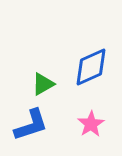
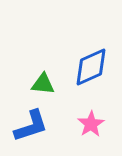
green triangle: rotated 35 degrees clockwise
blue L-shape: moved 1 px down
